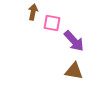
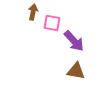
brown triangle: moved 2 px right
